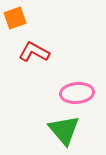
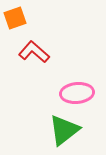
red L-shape: rotated 12 degrees clockwise
green triangle: rotated 32 degrees clockwise
